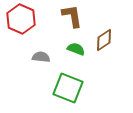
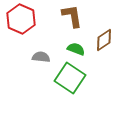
green square: moved 2 px right, 10 px up; rotated 12 degrees clockwise
